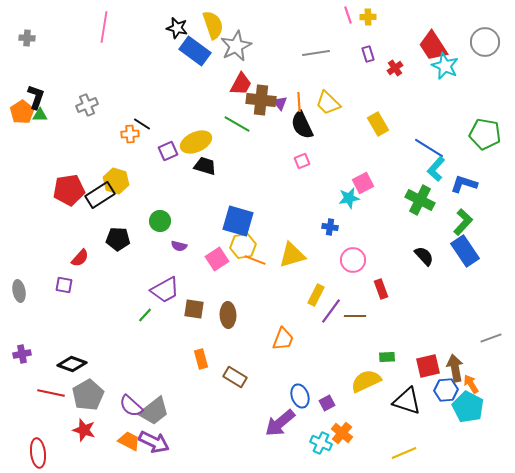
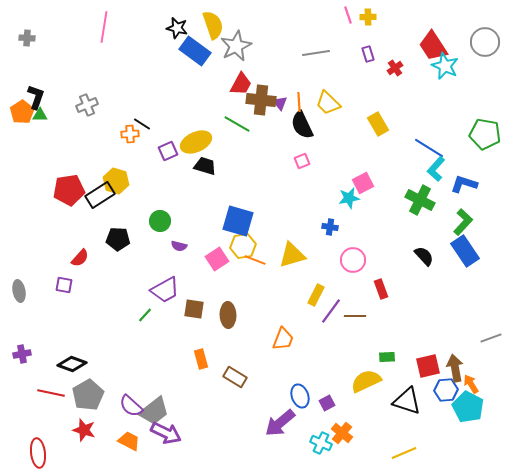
purple arrow at (154, 442): moved 12 px right, 9 px up
